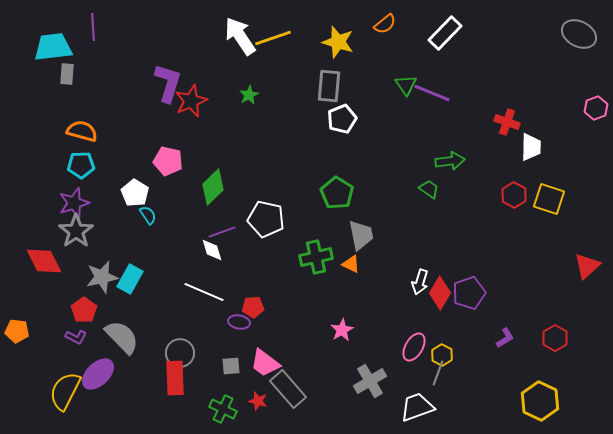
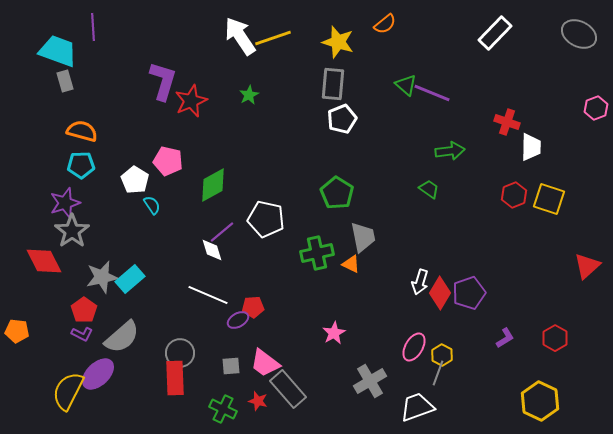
white rectangle at (445, 33): moved 50 px right
cyan trapezoid at (53, 47): moved 5 px right, 4 px down; rotated 27 degrees clockwise
gray rectangle at (67, 74): moved 2 px left, 7 px down; rotated 20 degrees counterclockwise
purple L-shape at (168, 83): moved 5 px left, 2 px up
green triangle at (406, 85): rotated 15 degrees counterclockwise
gray rectangle at (329, 86): moved 4 px right, 2 px up
green arrow at (450, 161): moved 10 px up
green diamond at (213, 187): moved 2 px up; rotated 15 degrees clockwise
white pentagon at (135, 193): moved 13 px up
red hexagon at (514, 195): rotated 10 degrees clockwise
purple star at (74, 203): moved 9 px left
cyan semicircle at (148, 215): moved 4 px right, 10 px up
gray star at (76, 231): moved 4 px left
purple line at (222, 232): rotated 20 degrees counterclockwise
gray trapezoid at (361, 235): moved 2 px right, 2 px down
green cross at (316, 257): moved 1 px right, 4 px up
cyan rectangle at (130, 279): rotated 20 degrees clockwise
white line at (204, 292): moved 4 px right, 3 px down
purple ellipse at (239, 322): moved 1 px left, 2 px up; rotated 40 degrees counterclockwise
pink star at (342, 330): moved 8 px left, 3 px down
purple L-shape at (76, 337): moved 6 px right, 3 px up
gray semicircle at (122, 337): rotated 93 degrees clockwise
yellow semicircle at (65, 391): moved 3 px right
